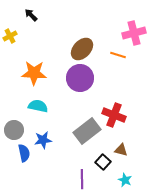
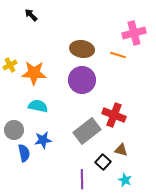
yellow cross: moved 29 px down
brown ellipse: rotated 55 degrees clockwise
purple circle: moved 2 px right, 2 px down
